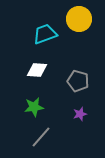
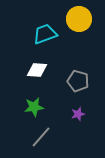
purple star: moved 2 px left
